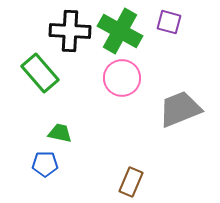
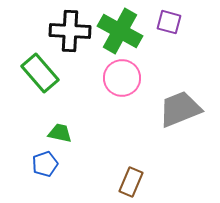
blue pentagon: rotated 20 degrees counterclockwise
